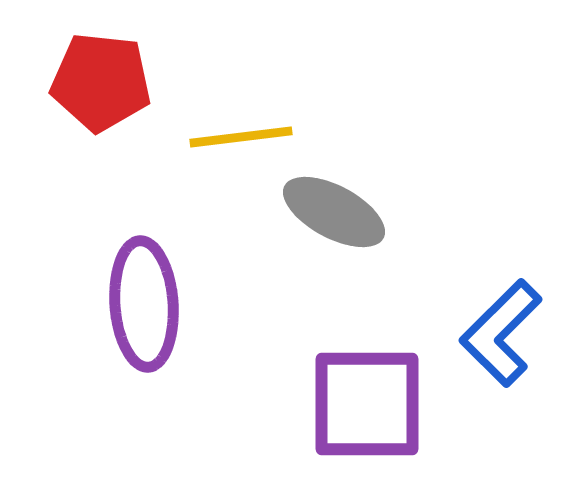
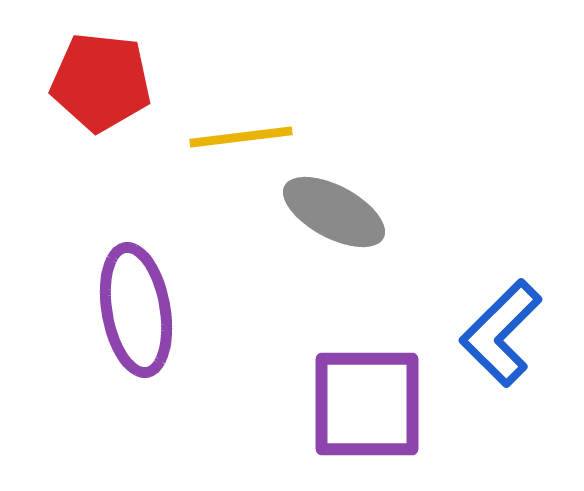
purple ellipse: moved 8 px left, 6 px down; rotated 6 degrees counterclockwise
